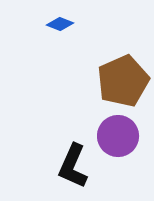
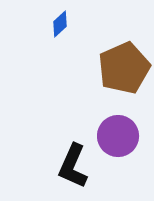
blue diamond: rotated 64 degrees counterclockwise
brown pentagon: moved 1 px right, 13 px up
